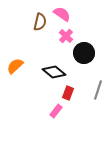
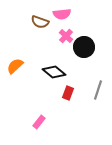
pink semicircle: rotated 138 degrees clockwise
brown semicircle: rotated 96 degrees clockwise
black circle: moved 6 px up
pink rectangle: moved 17 px left, 11 px down
